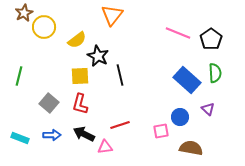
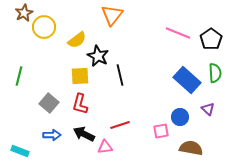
cyan rectangle: moved 13 px down
